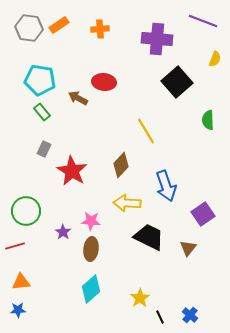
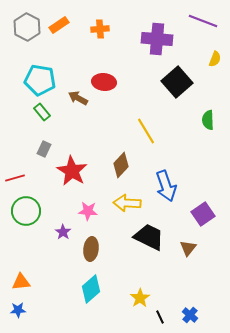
gray hexagon: moved 2 px left, 1 px up; rotated 20 degrees clockwise
pink star: moved 3 px left, 10 px up
red line: moved 68 px up
